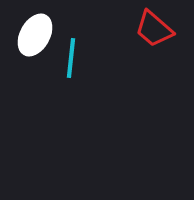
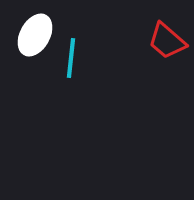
red trapezoid: moved 13 px right, 12 px down
